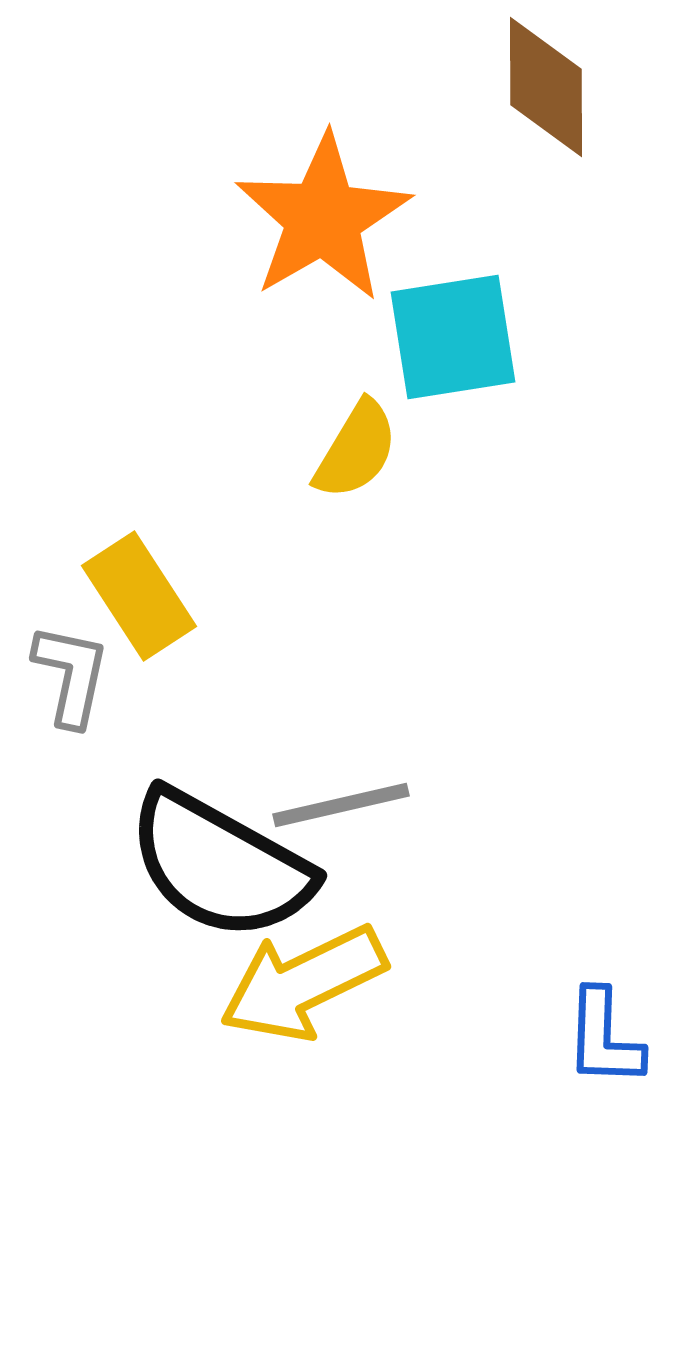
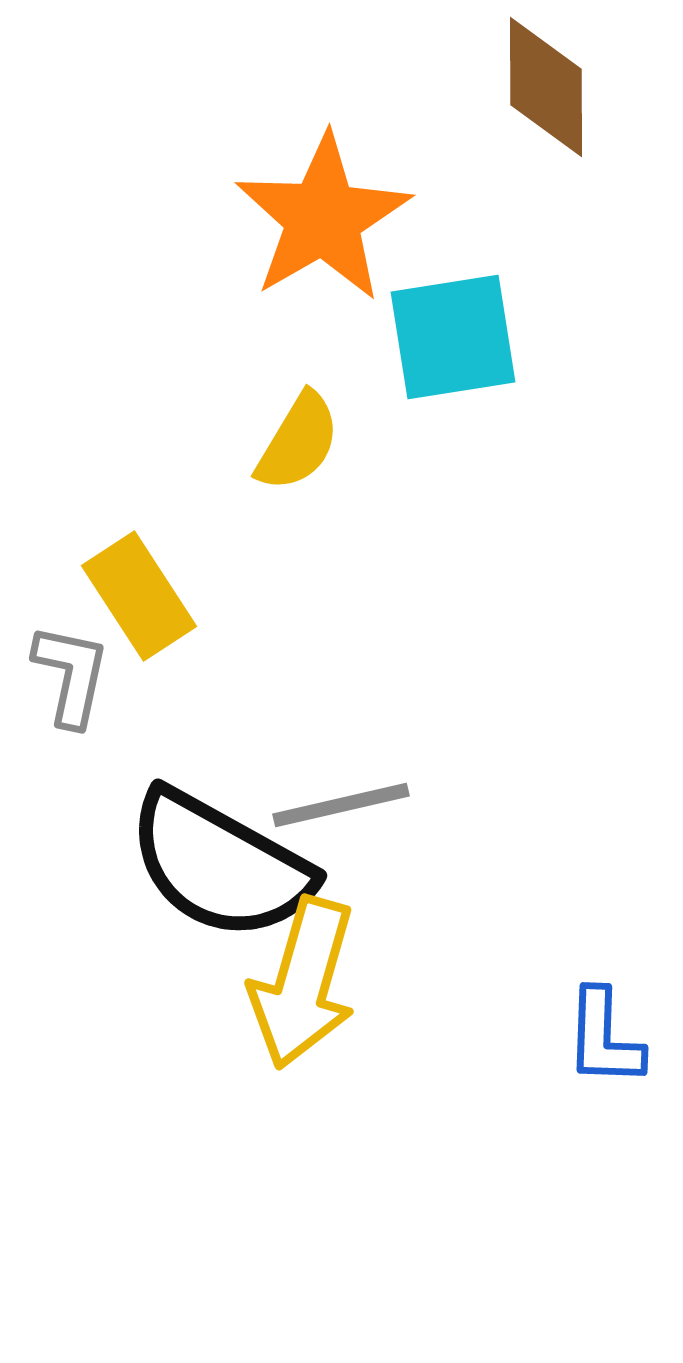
yellow semicircle: moved 58 px left, 8 px up
yellow arrow: rotated 48 degrees counterclockwise
